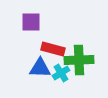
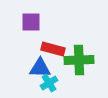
cyan cross: moved 12 px left, 10 px down
